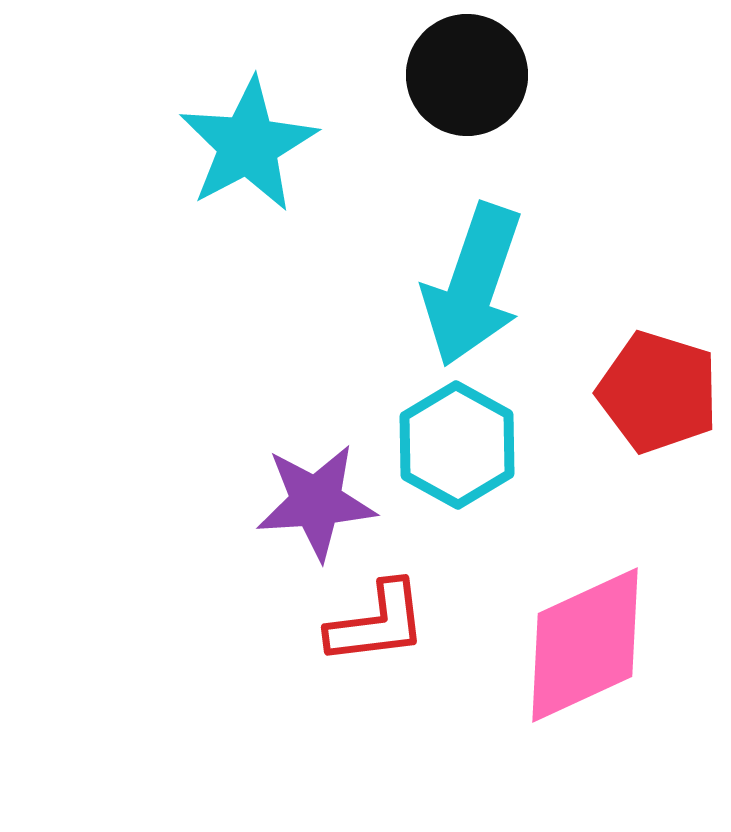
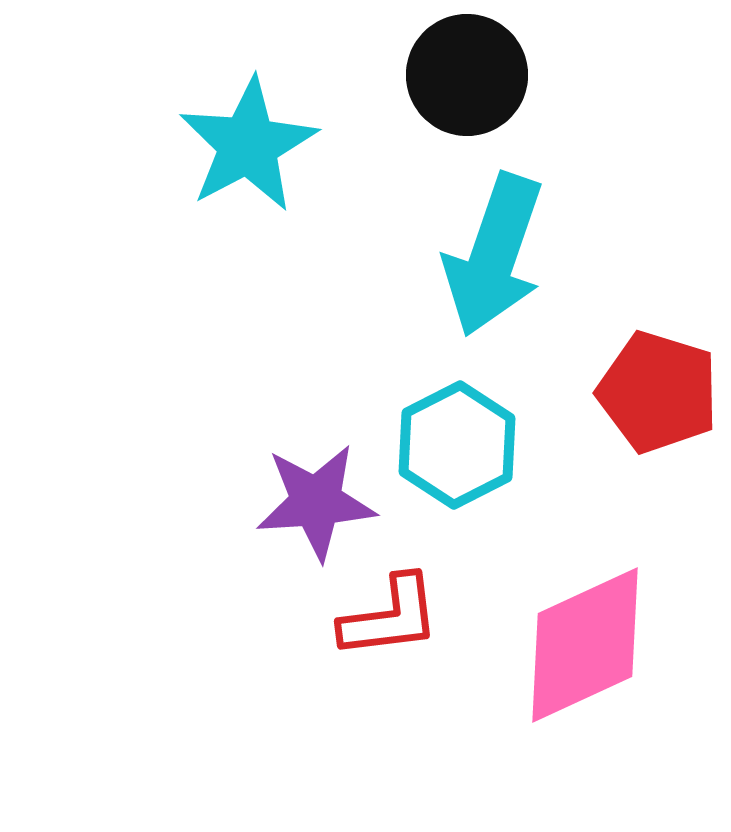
cyan arrow: moved 21 px right, 30 px up
cyan hexagon: rotated 4 degrees clockwise
red L-shape: moved 13 px right, 6 px up
